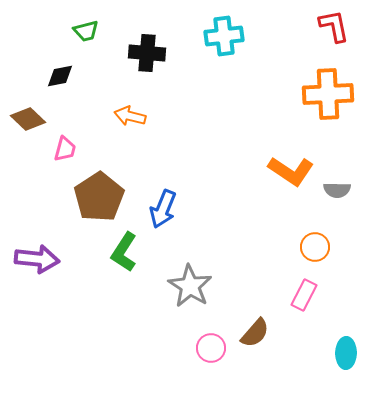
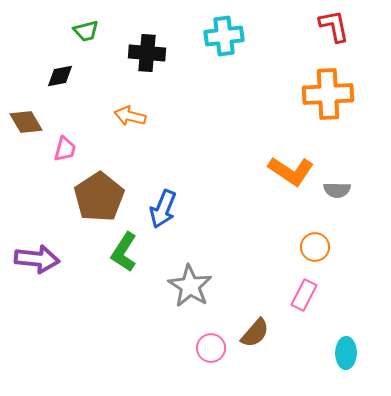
brown diamond: moved 2 px left, 3 px down; rotated 16 degrees clockwise
